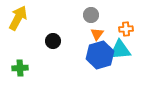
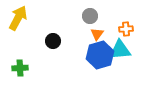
gray circle: moved 1 px left, 1 px down
